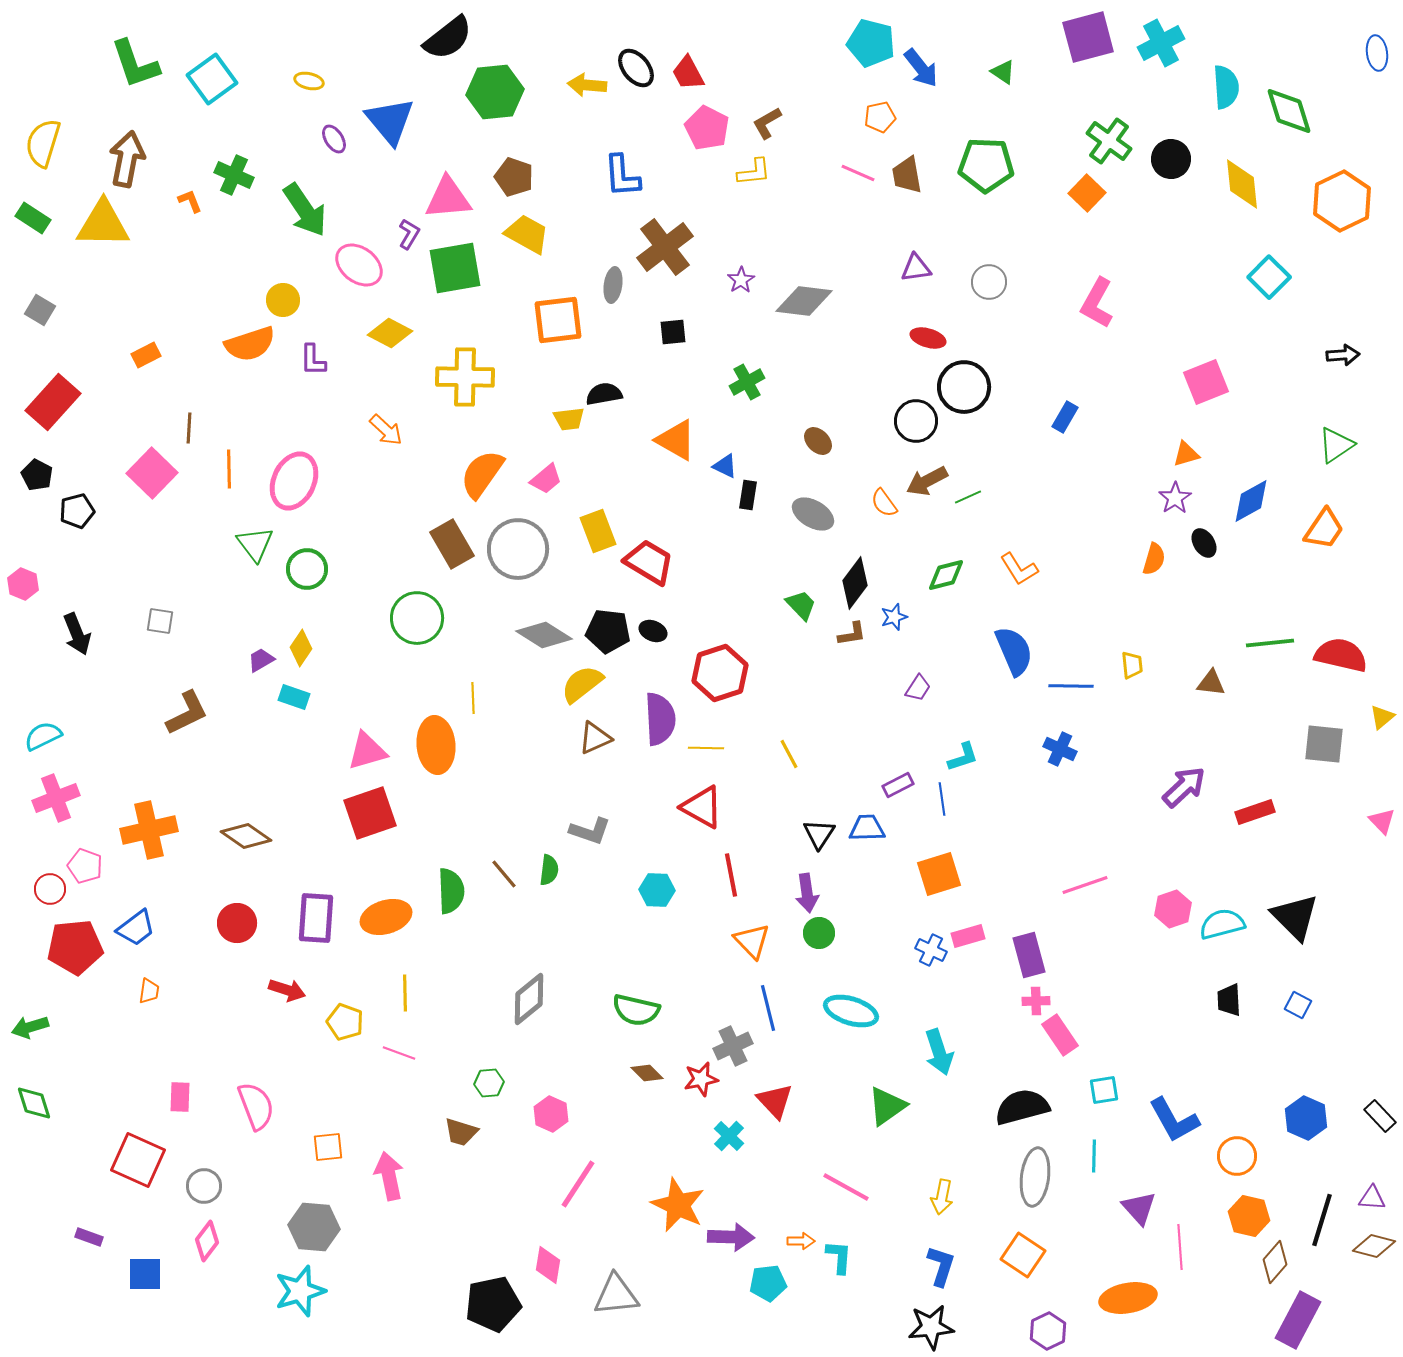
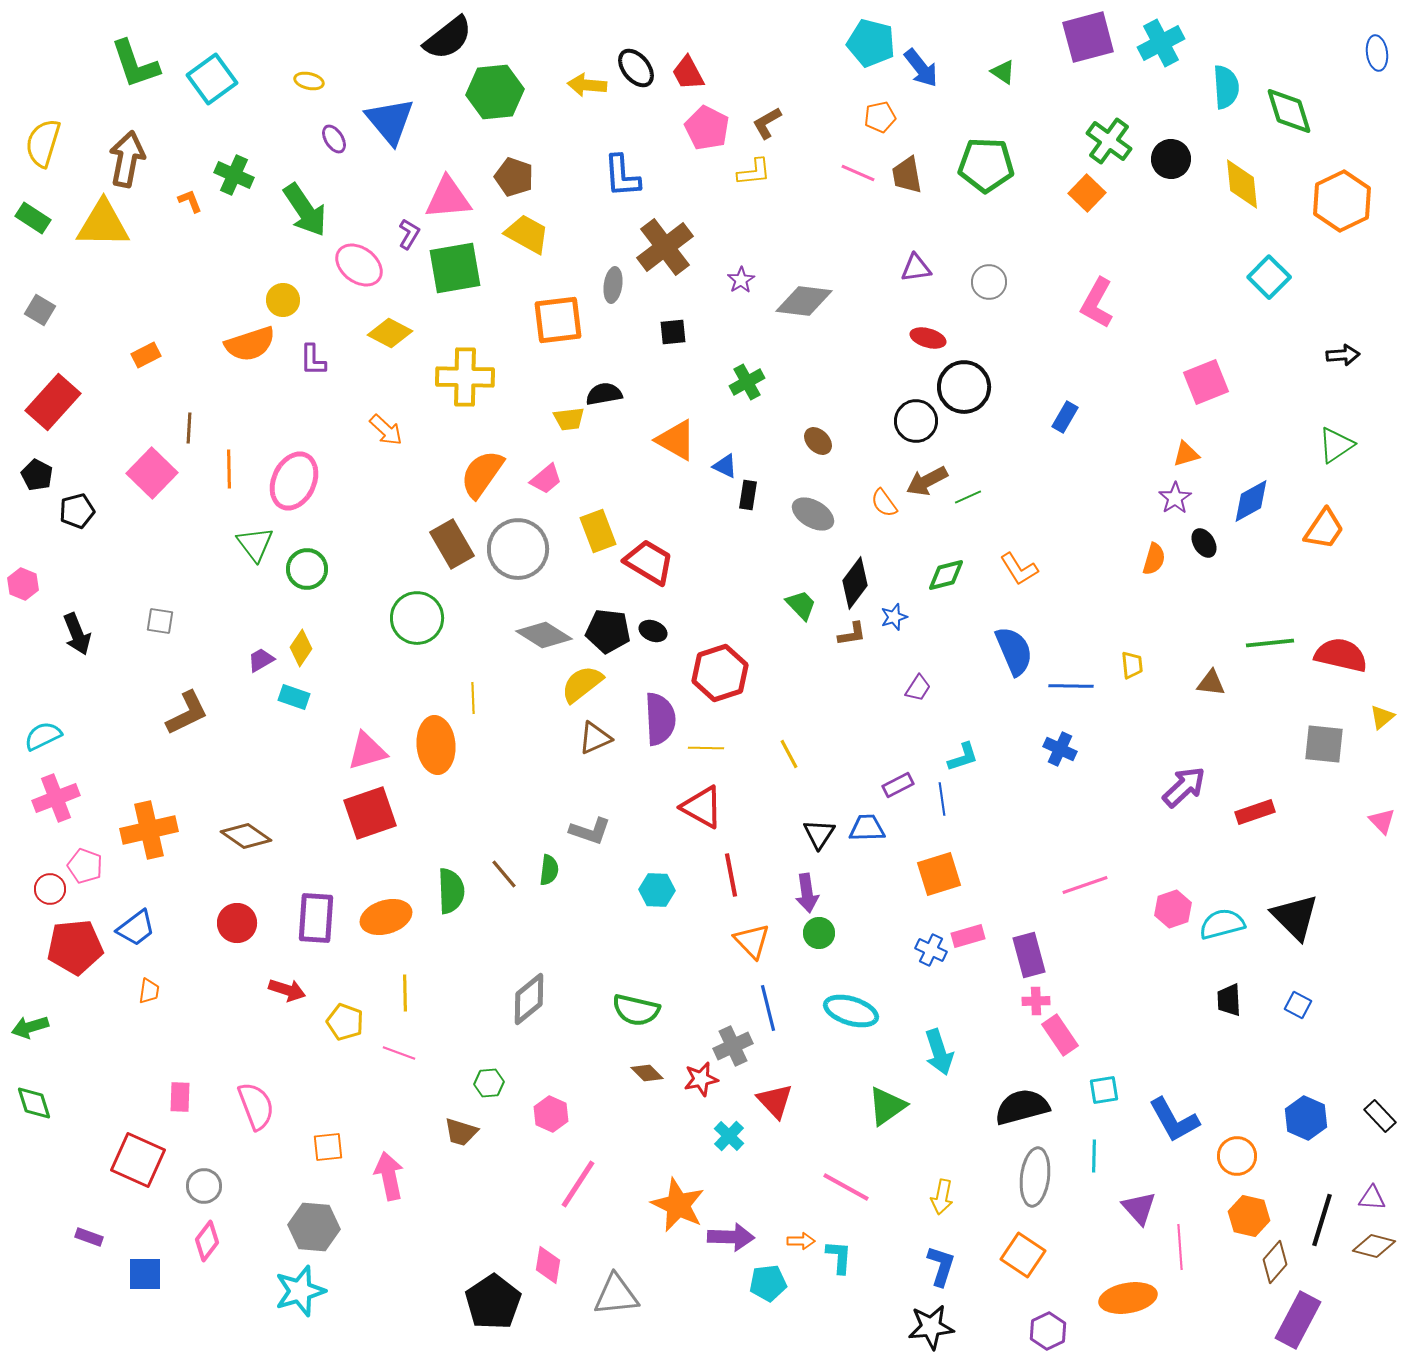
black pentagon at (493, 1304): moved 2 px up; rotated 22 degrees counterclockwise
